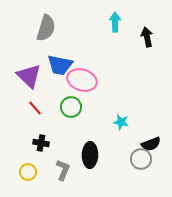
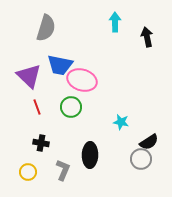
red line: moved 2 px right, 1 px up; rotated 21 degrees clockwise
black semicircle: moved 2 px left, 2 px up; rotated 12 degrees counterclockwise
